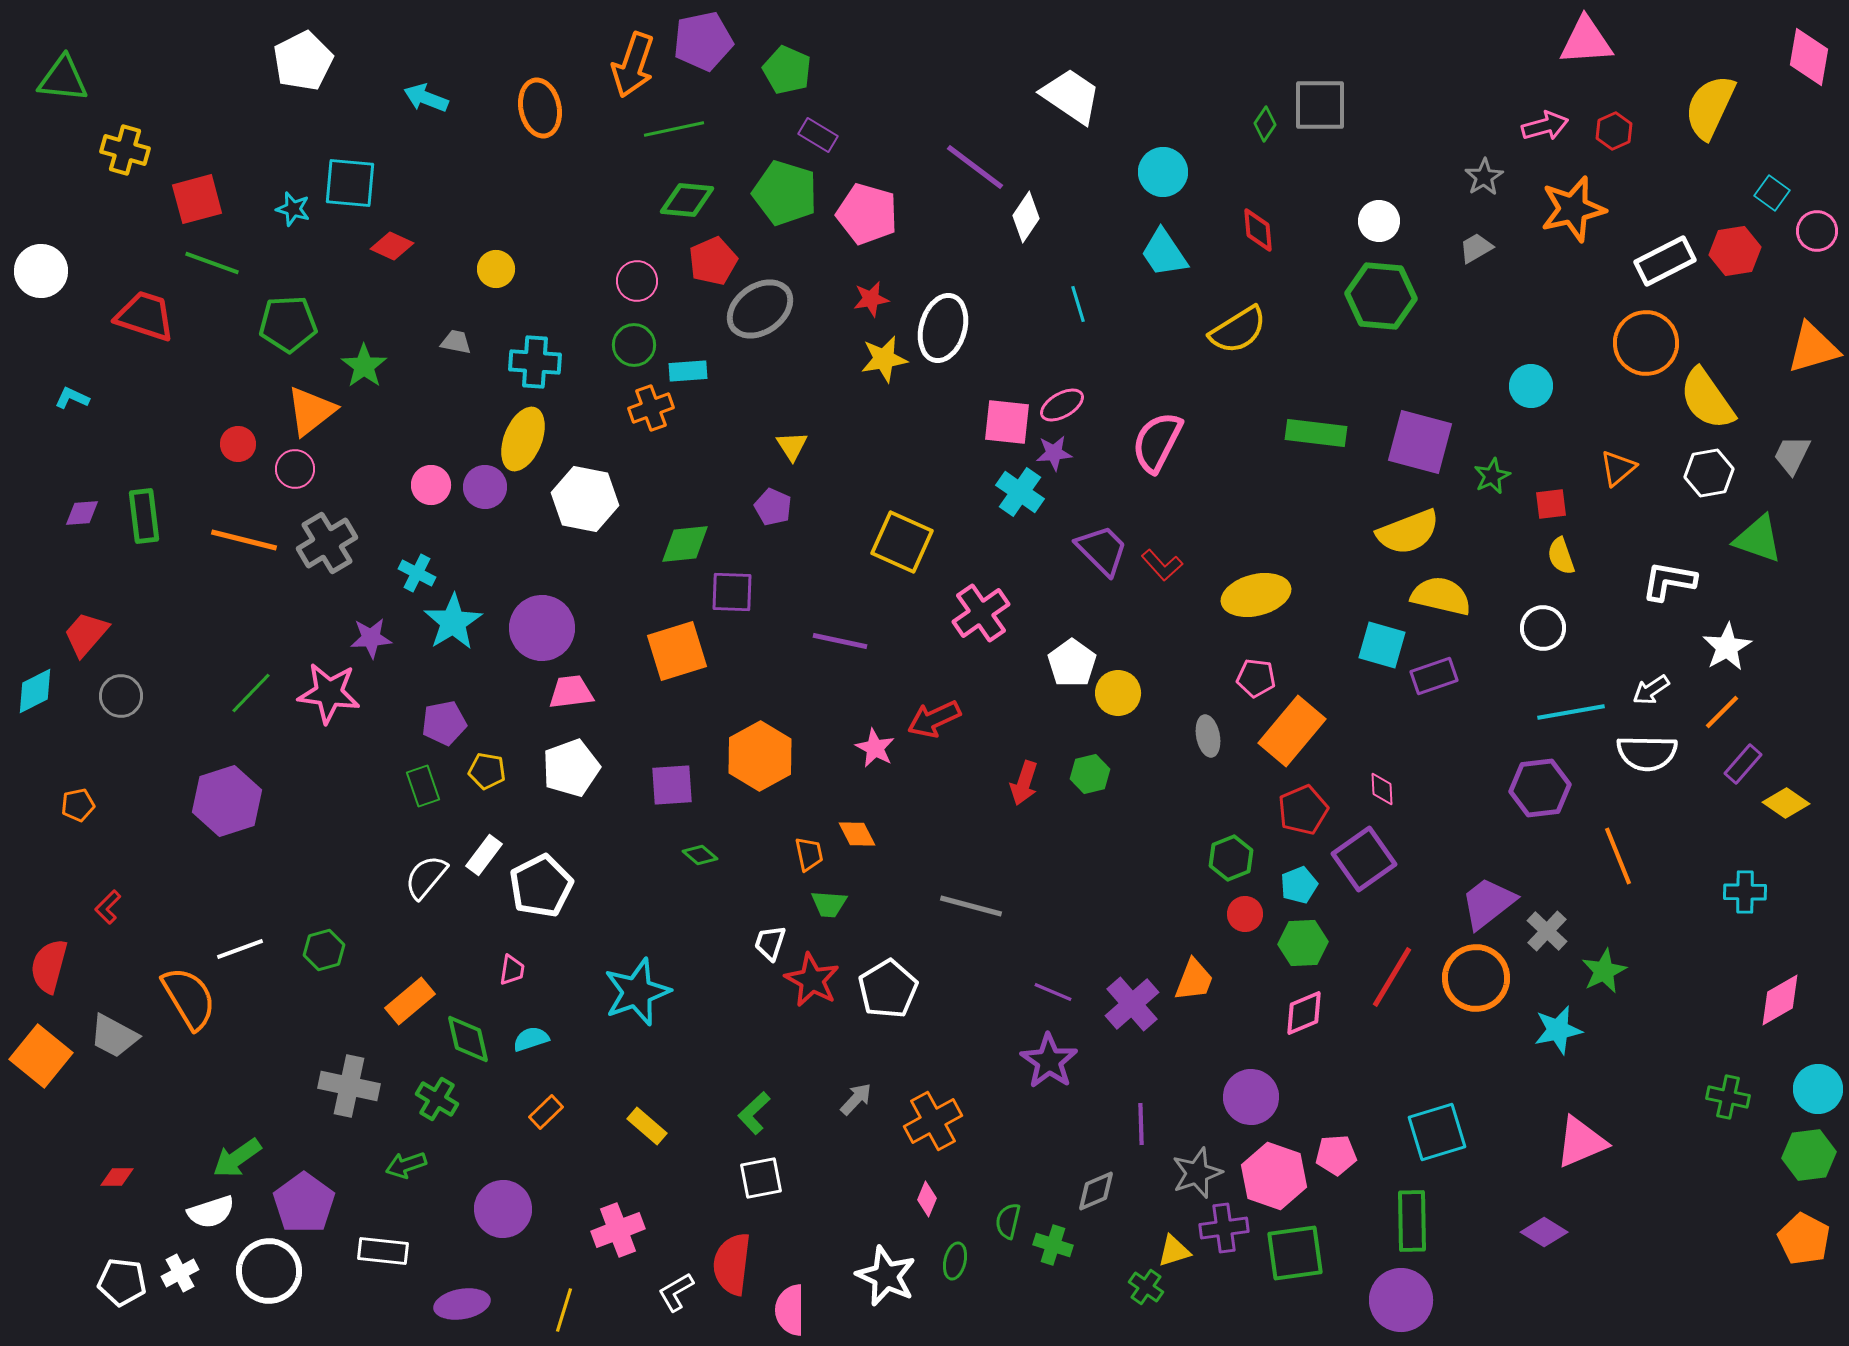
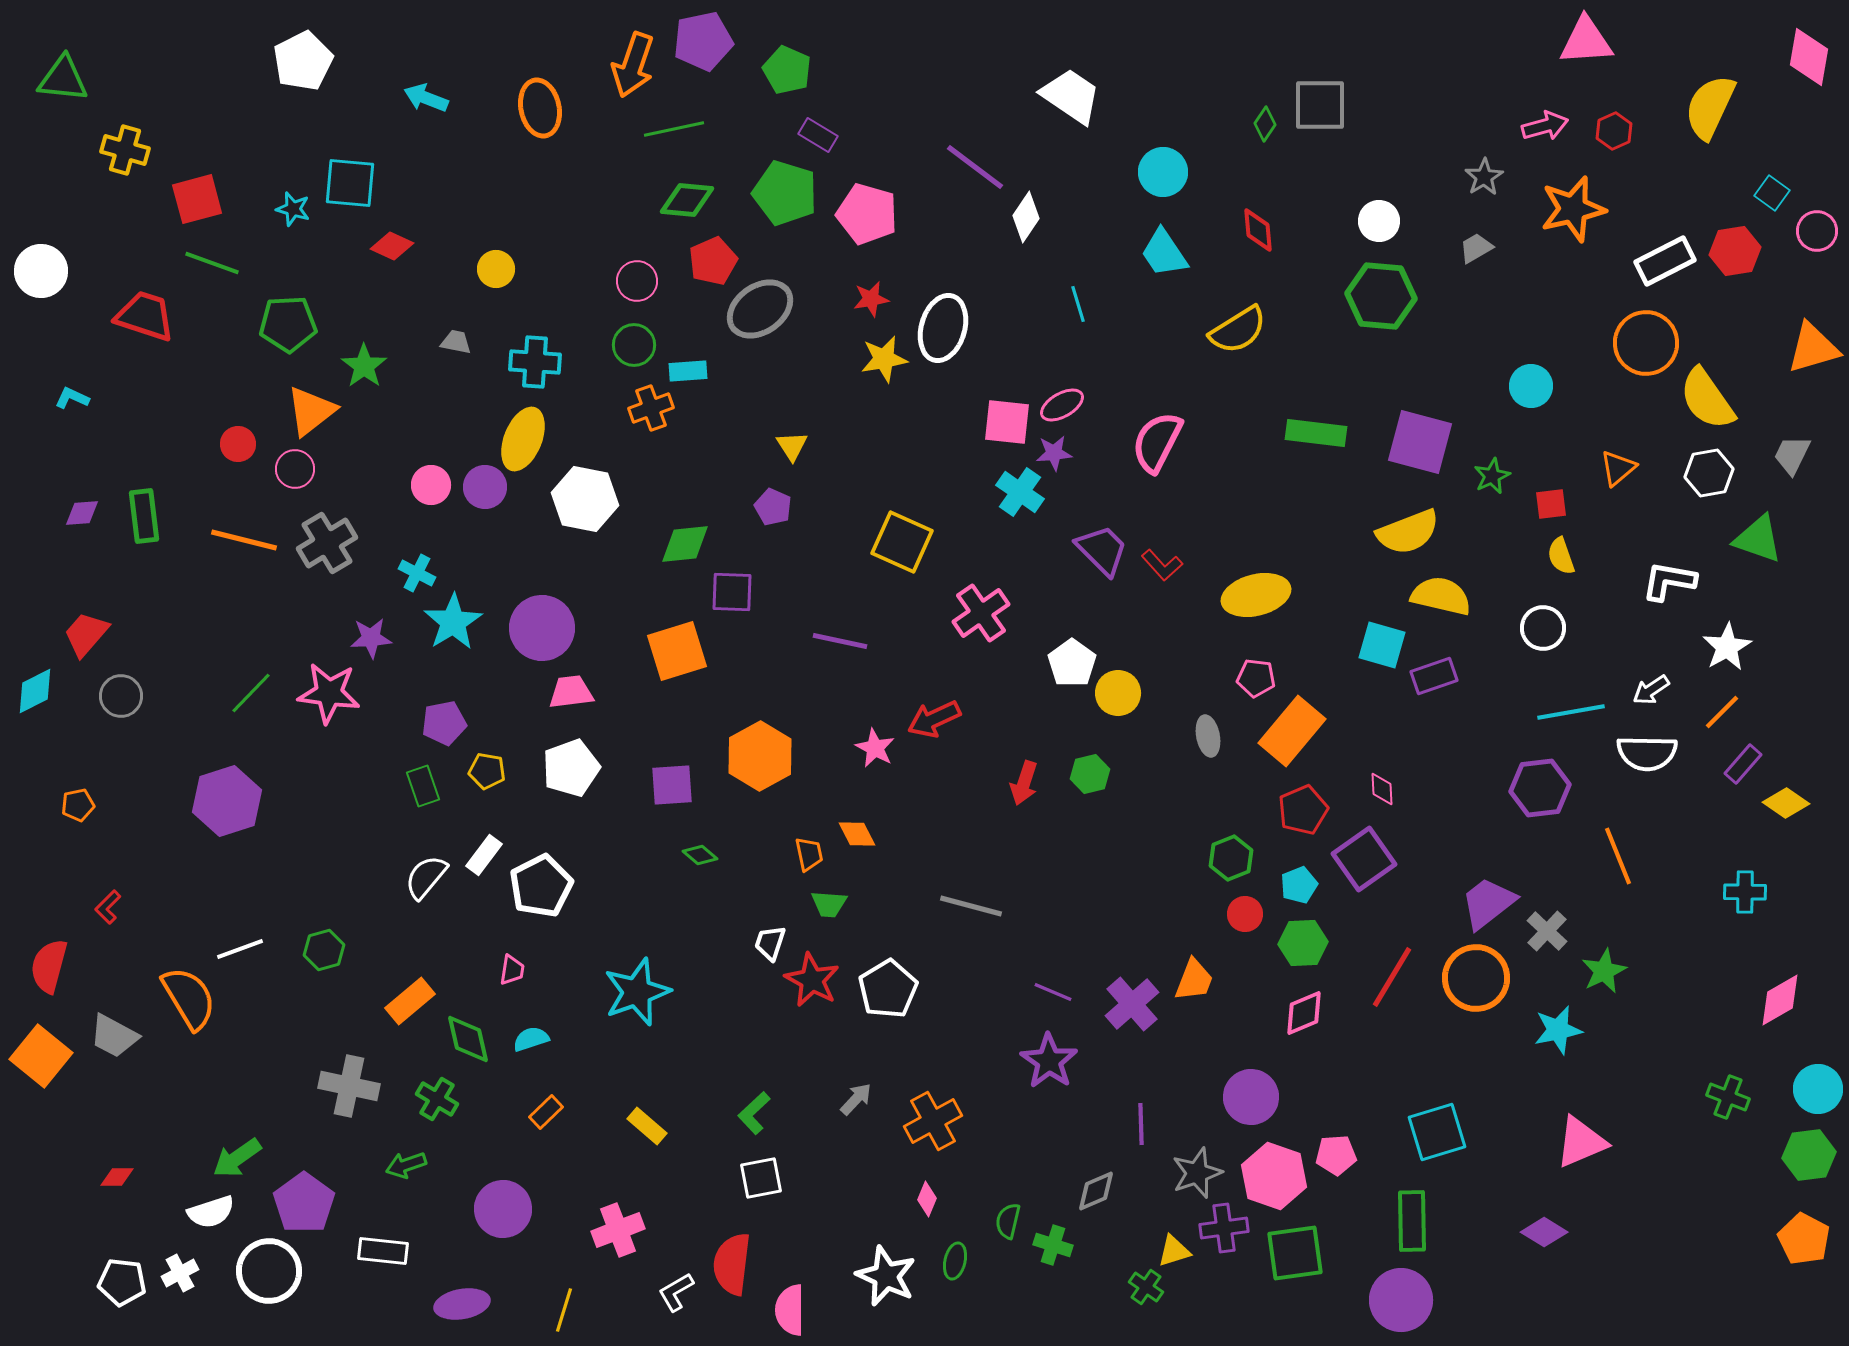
green cross at (1728, 1097): rotated 9 degrees clockwise
